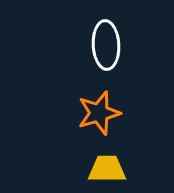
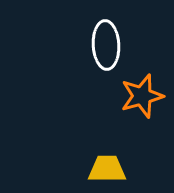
orange star: moved 43 px right, 17 px up
